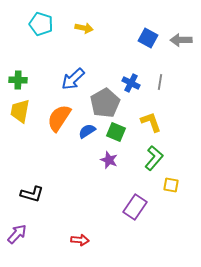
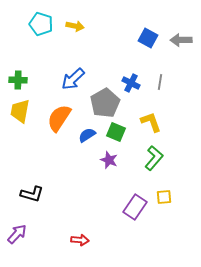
yellow arrow: moved 9 px left, 2 px up
blue semicircle: moved 4 px down
yellow square: moved 7 px left, 12 px down; rotated 14 degrees counterclockwise
